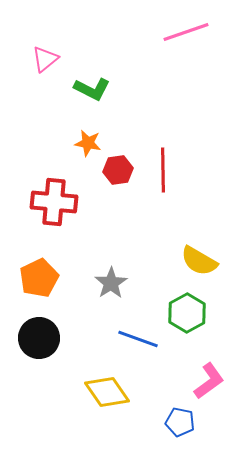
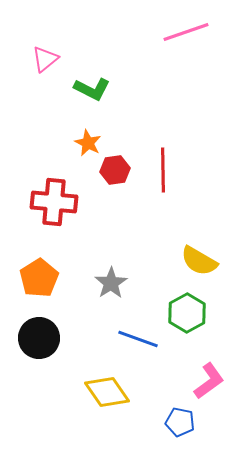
orange star: rotated 16 degrees clockwise
red hexagon: moved 3 px left
orange pentagon: rotated 6 degrees counterclockwise
